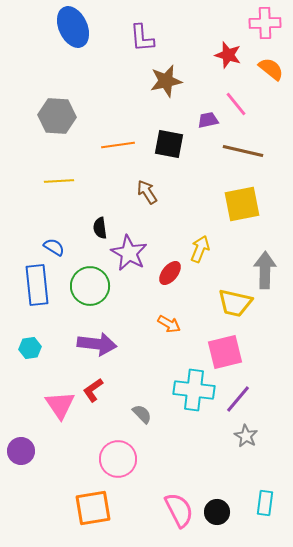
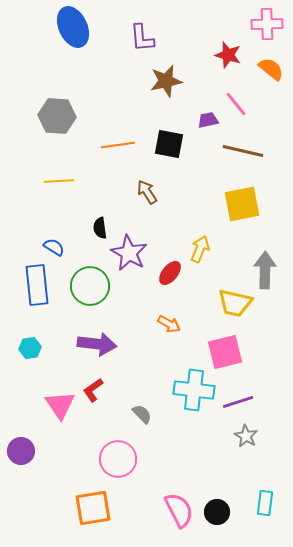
pink cross: moved 2 px right, 1 px down
purple line: moved 3 px down; rotated 32 degrees clockwise
